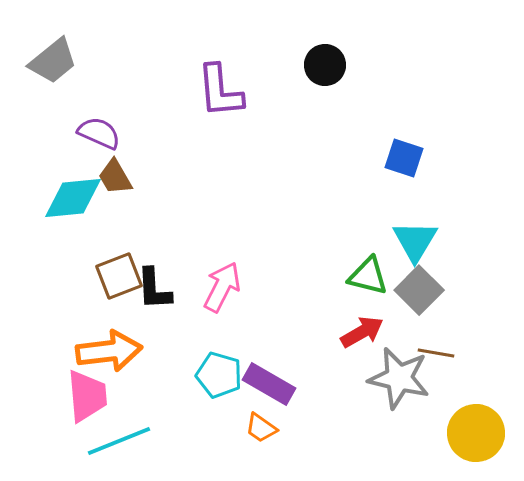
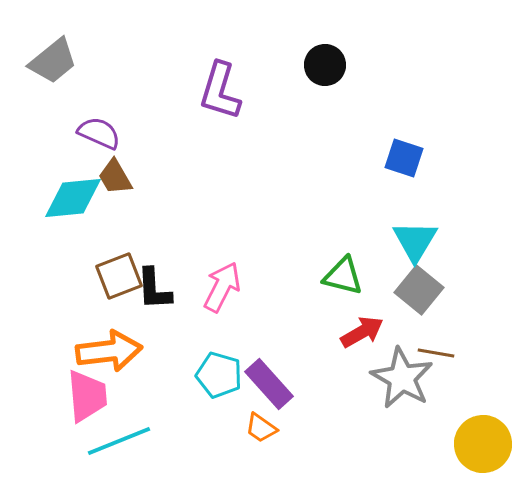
purple L-shape: rotated 22 degrees clockwise
green triangle: moved 25 px left
gray square: rotated 6 degrees counterclockwise
gray star: moved 3 px right; rotated 16 degrees clockwise
purple rectangle: rotated 18 degrees clockwise
yellow circle: moved 7 px right, 11 px down
